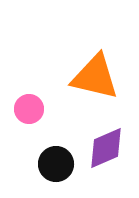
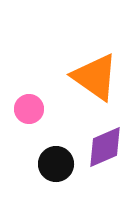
orange triangle: rotated 22 degrees clockwise
purple diamond: moved 1 px left, 1 px up
